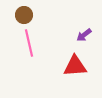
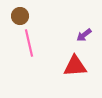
brown circle: moved 4 px left, 1 px down
